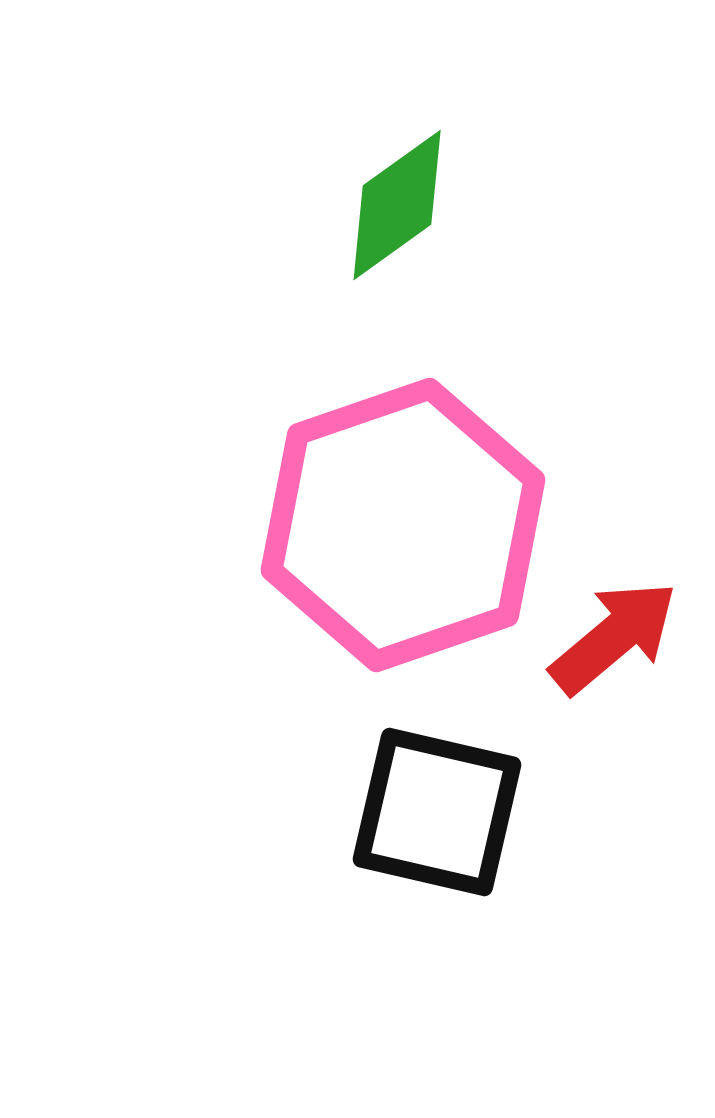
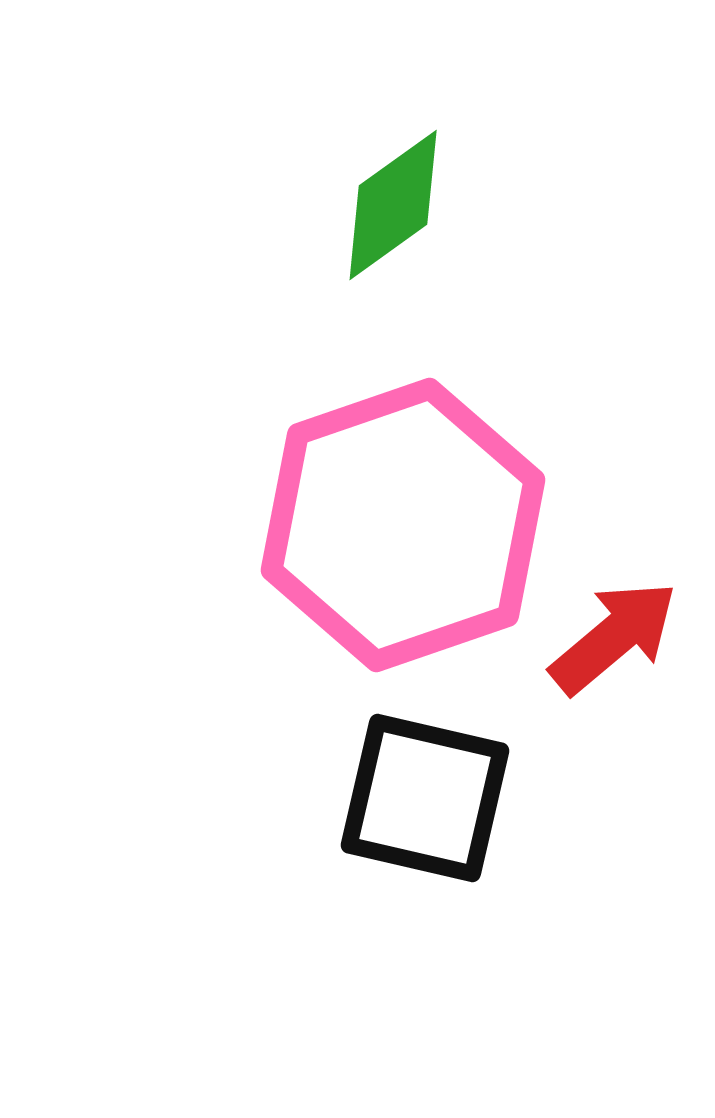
green diamond: moved 4 px left
black square: moved 12 px left, 14 px up
